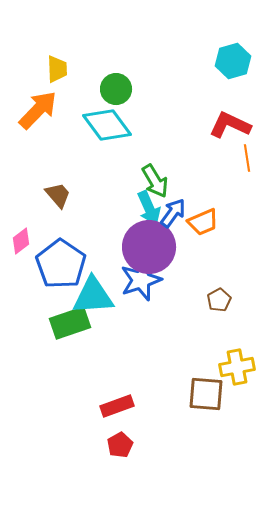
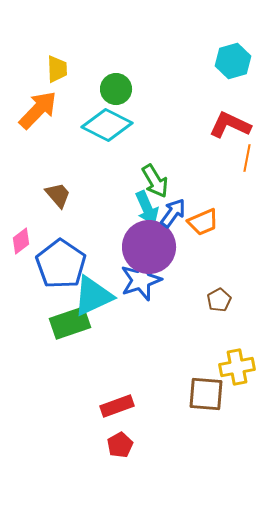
cyan diamond: rotated 27 degrees counterclockwise
orange line: rotated 20 degrees clockwise
cyan arrow: moved 2 px left
cyan triangle: rotated 21 degrees counterclockwise
